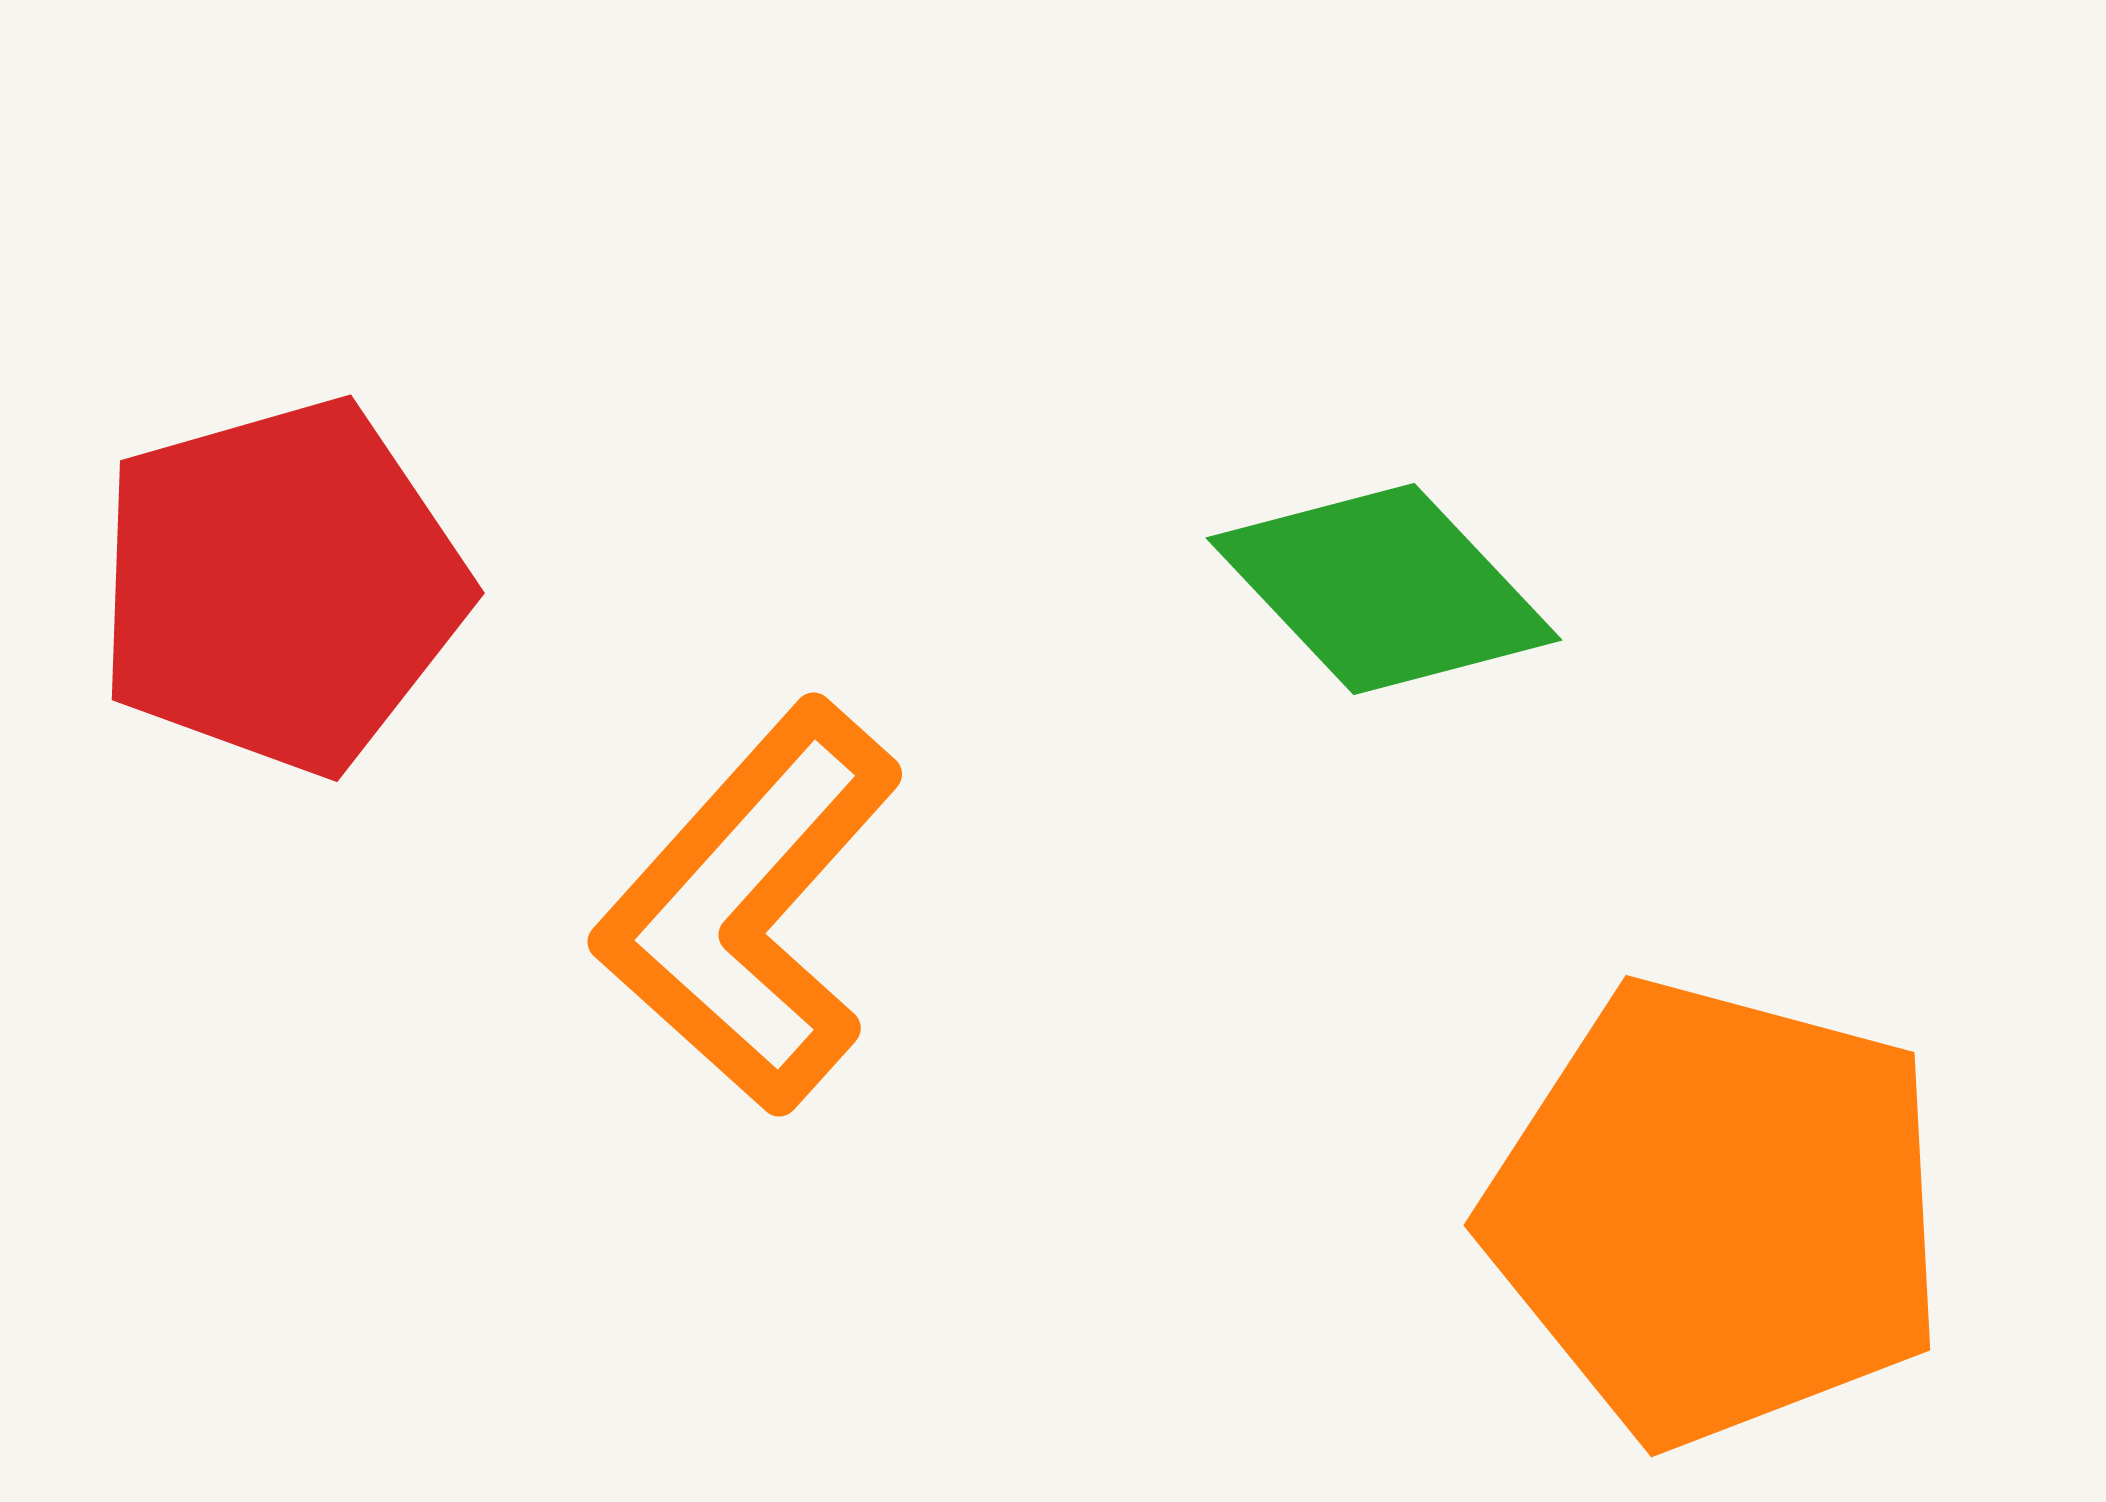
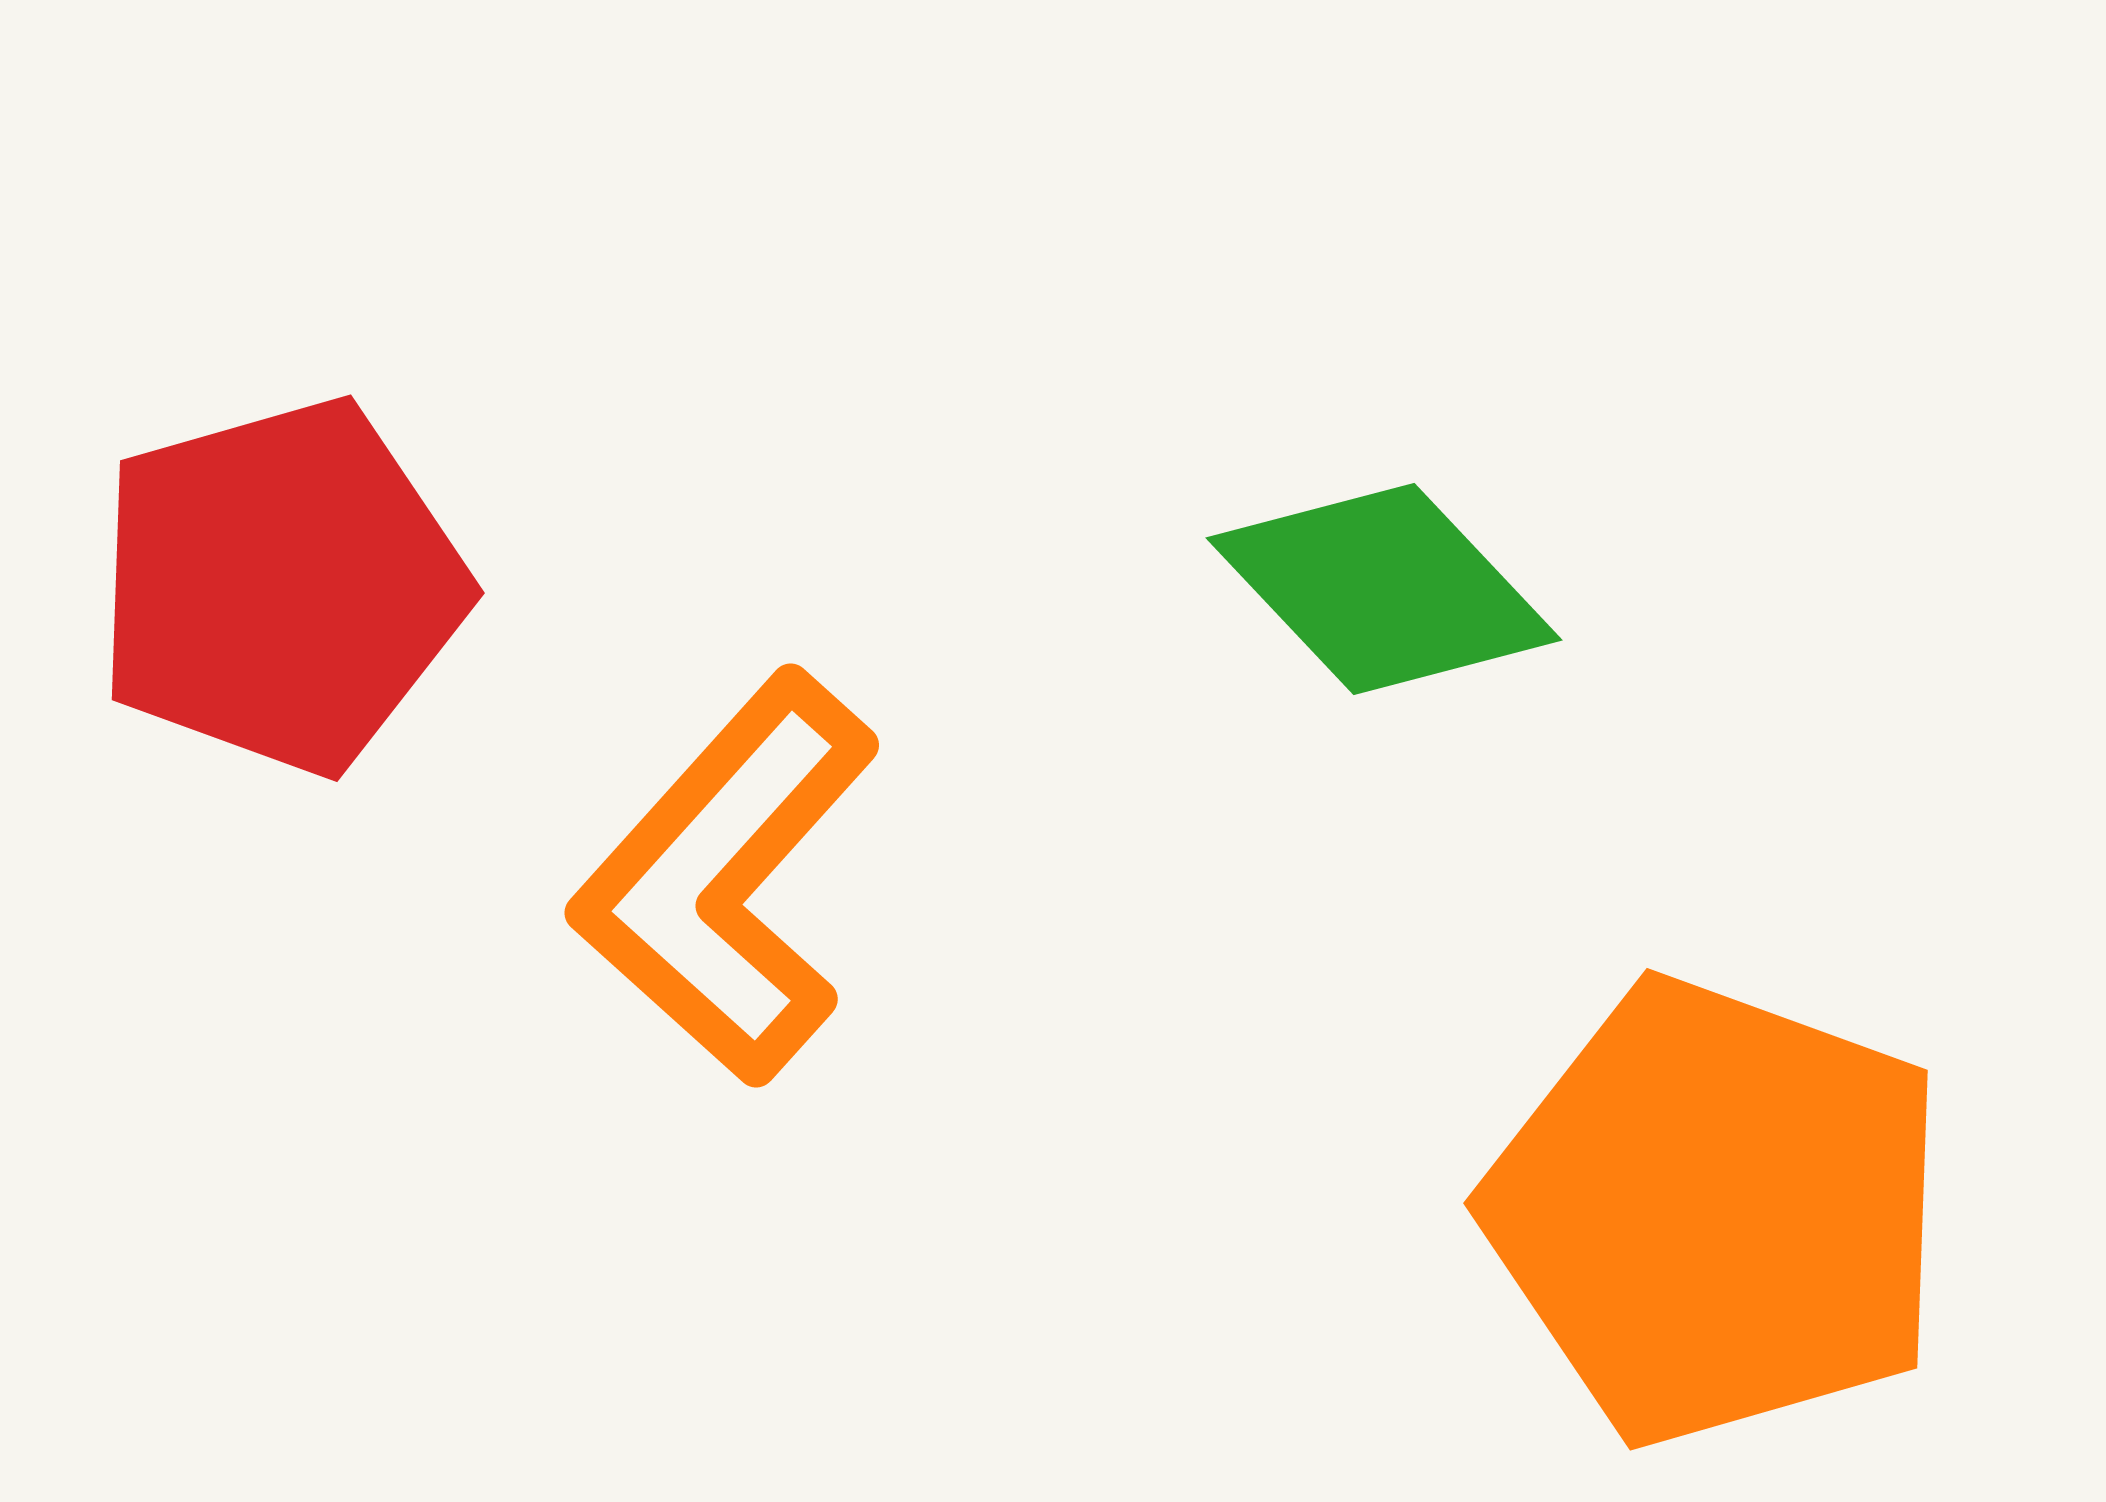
orange L-shape: moved 23 px left, 29 px up
orange pentagon: rotated 5 degrees clockwise
